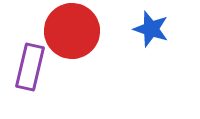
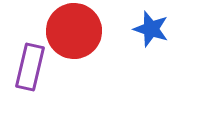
red circle: moved 2 px right
